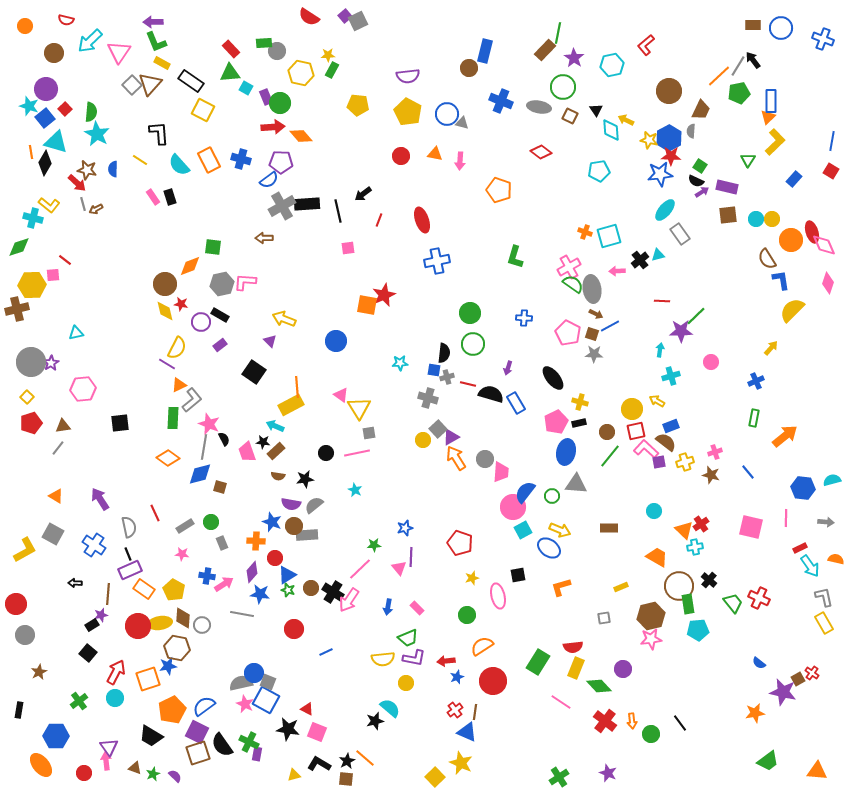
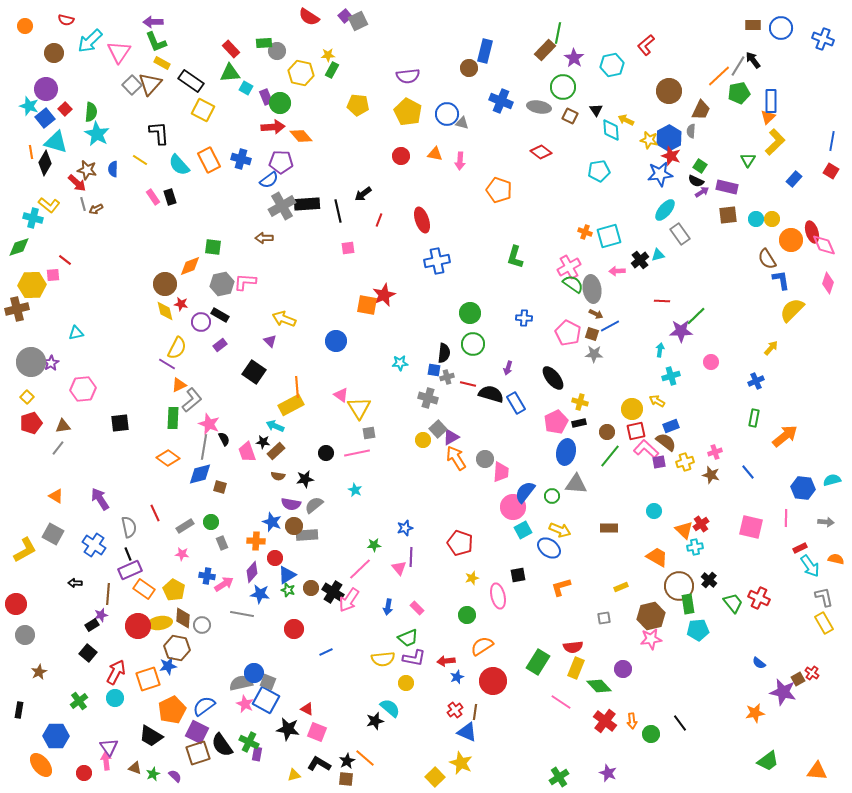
red star at (671, 156): rotated 18 degrees clockwise
